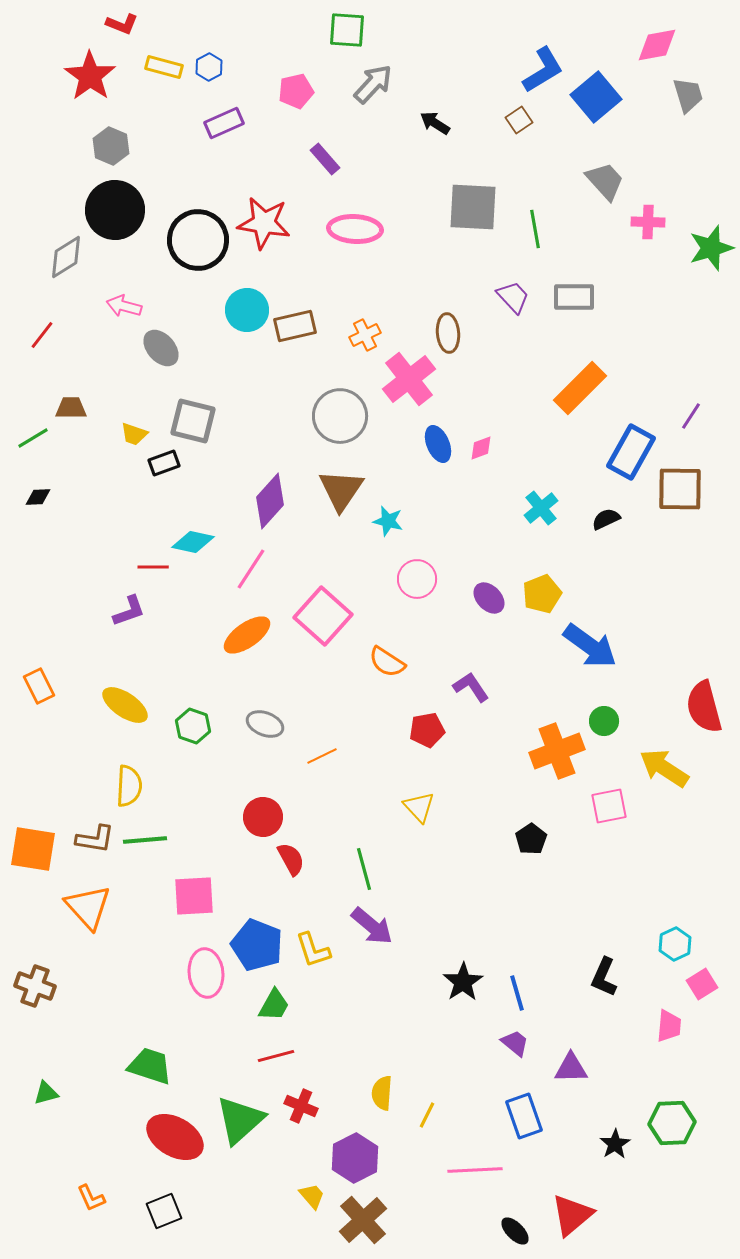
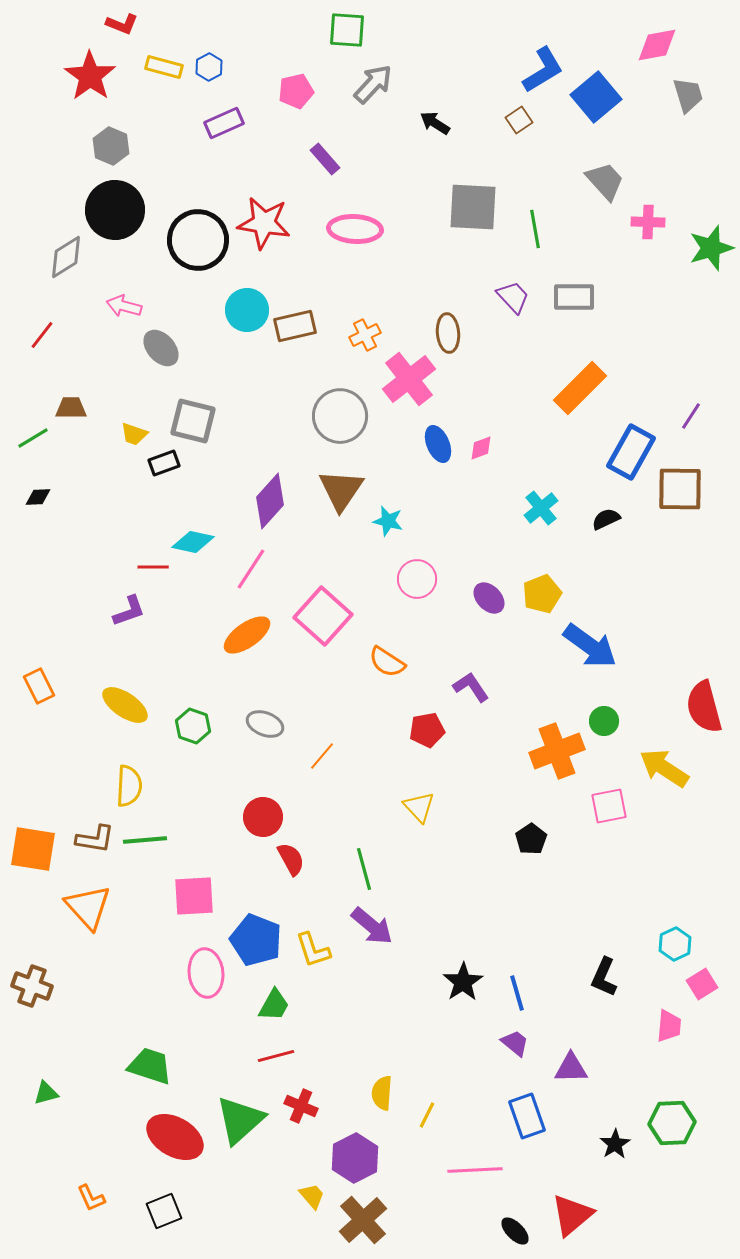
orange line at (322, 756): rotated 24 degrees counterclockwise
blue pentagon at (257, 945): moved 1 px left, 5 px up
brown cross at (35, 986): moved 3 px left
blue rectangle at (524, 1116): moved 3 px right
